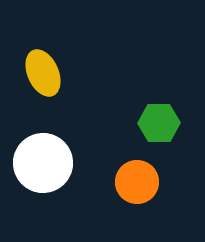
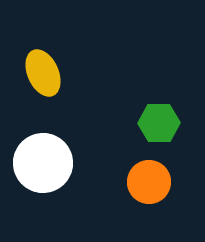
orange circle: moved 12 px right
